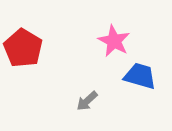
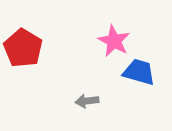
blue trapezoid: moved 1 px left, 4 px up
gray arrow: rotated 35 degrees clockwise
